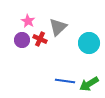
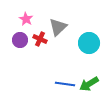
pink star: moved 2 px left, 2 px up
purple circle: moved 2 px left
blue line: moved 3 px down
